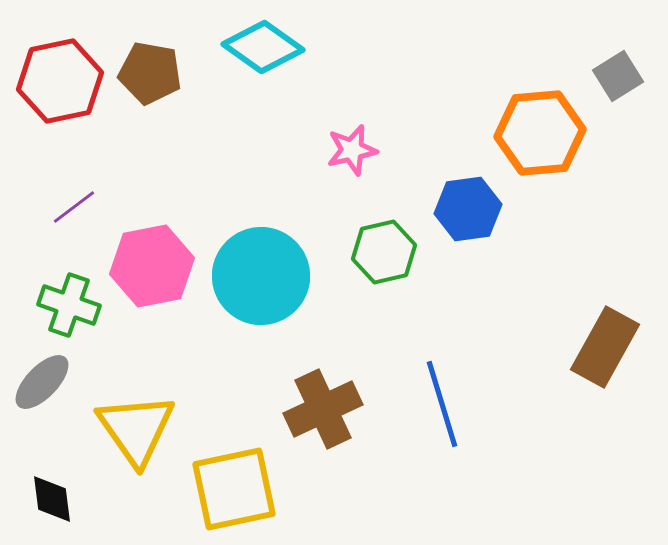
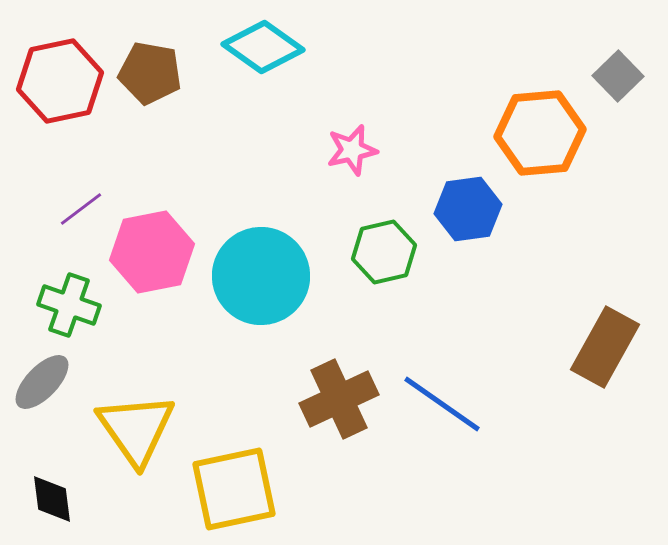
gray square: rotated 12 degrees counterclockwise
purple line: moved 7 px right, 2 px down
pink hexagon: moved 14 px up
blue line: rotated 38 degrees counterclockwise
brown cross: moved 16 px right, 10 px up
